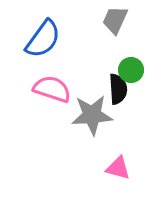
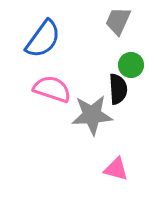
gray trapezoid: moved 3 px right, 1 px down
green circle: moved 5 px up
pink triangle: moved 2 px left, 1 px down
